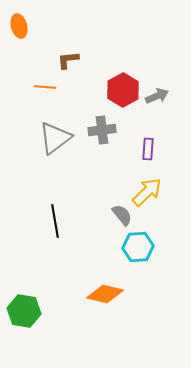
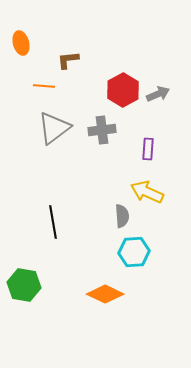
orange ellipse: moved 2 px right, 17 px down
orange line: moved 1 px left, 1 px up
gray arrow: moved 1 px right, 2 px up
gray triangle: moved 1 px left, 10 px up
yellow arrow: rotated 112 degrees counterclockwise
gray semicircle: moved 1 px down; rotated 35 degrees clockwise
black line: moved 2 px left, 1 px down
cyan hexagon: moved 4 px left, 5 px down
orange diamond: rotated 12 degrees clockwise
green hexagon: moved 26 px up
